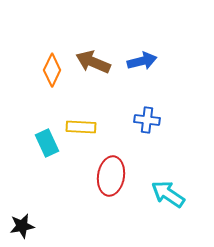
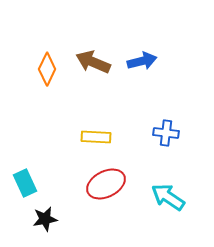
orange diamond: moved 5 px left, 1 px up
blue cross: moved 19 px right, 13 px down
yellow rectangle: moved 15 px right, 10 px down
cyan rectangle: moved 22 px left, 40 px down
red ellipse: moved 5 px left, 8 px down; rotated 54 degrees clockwise
cyan arrow: moved 3 px down
black star: moved 23 px right, 7 px up
